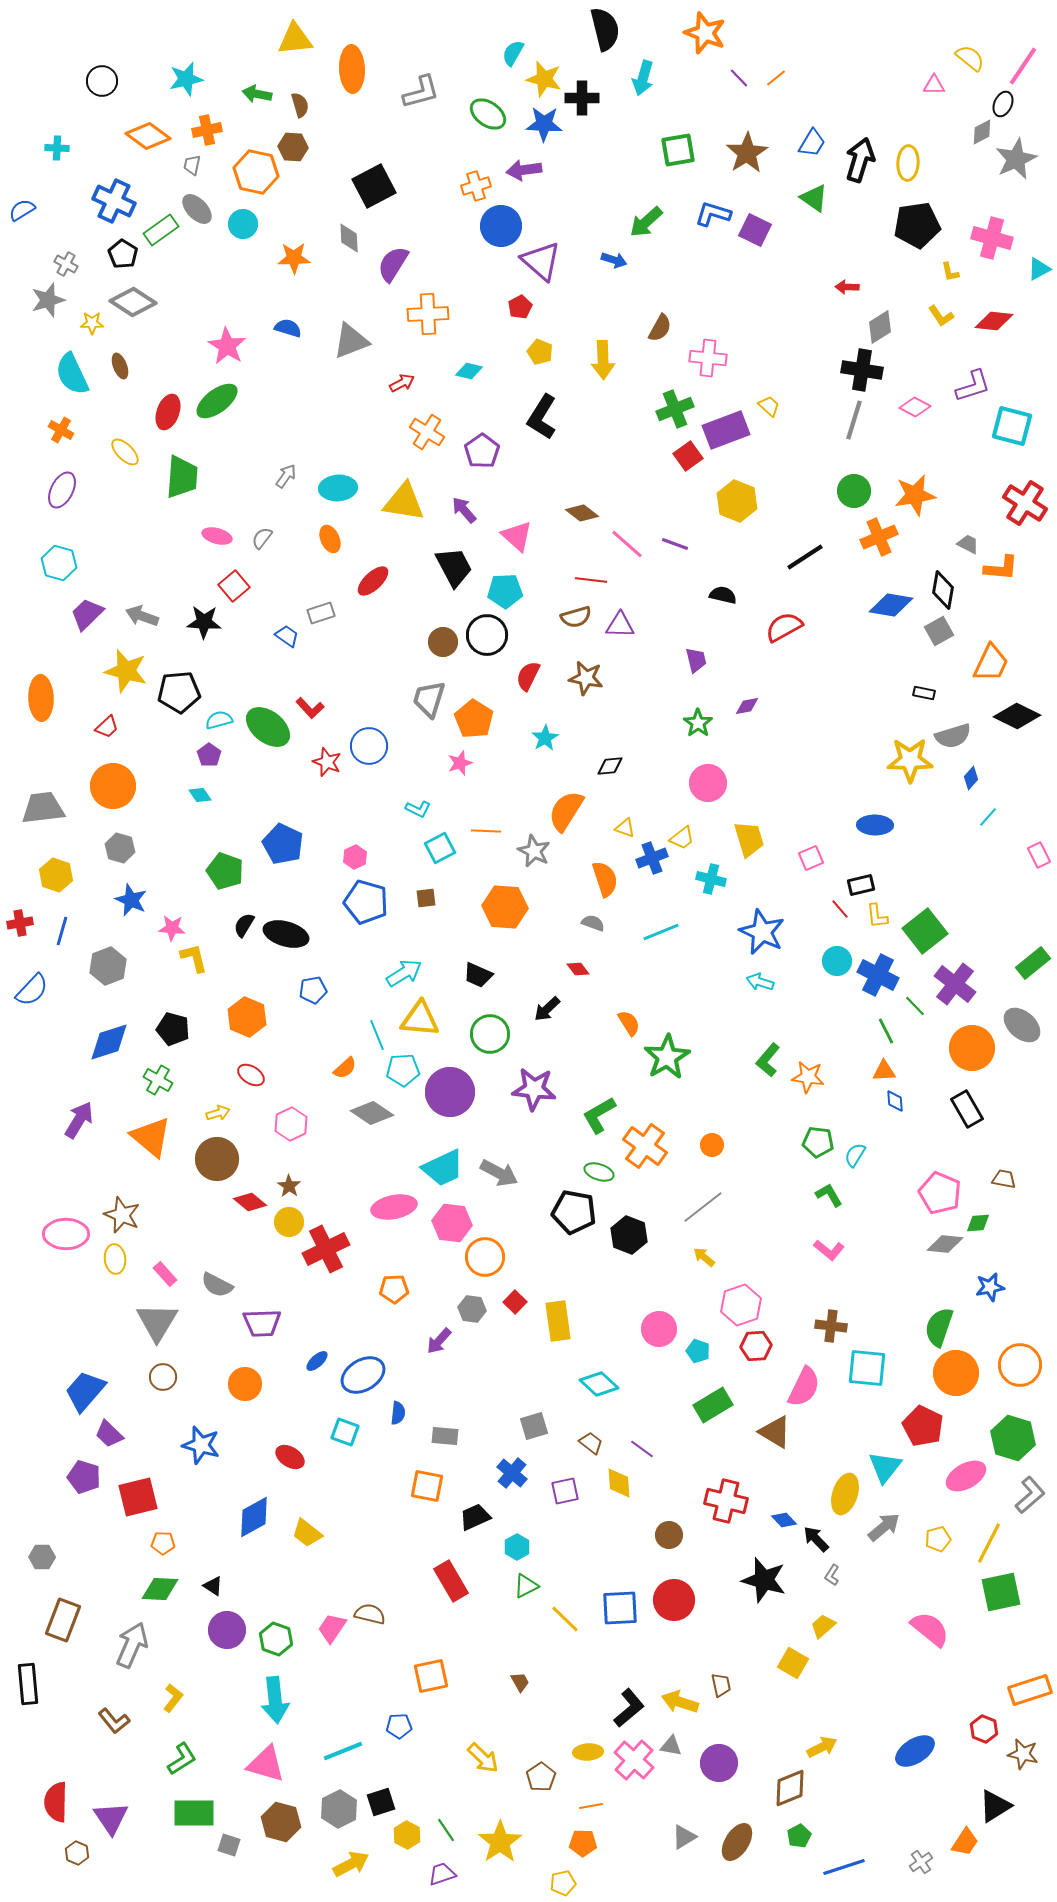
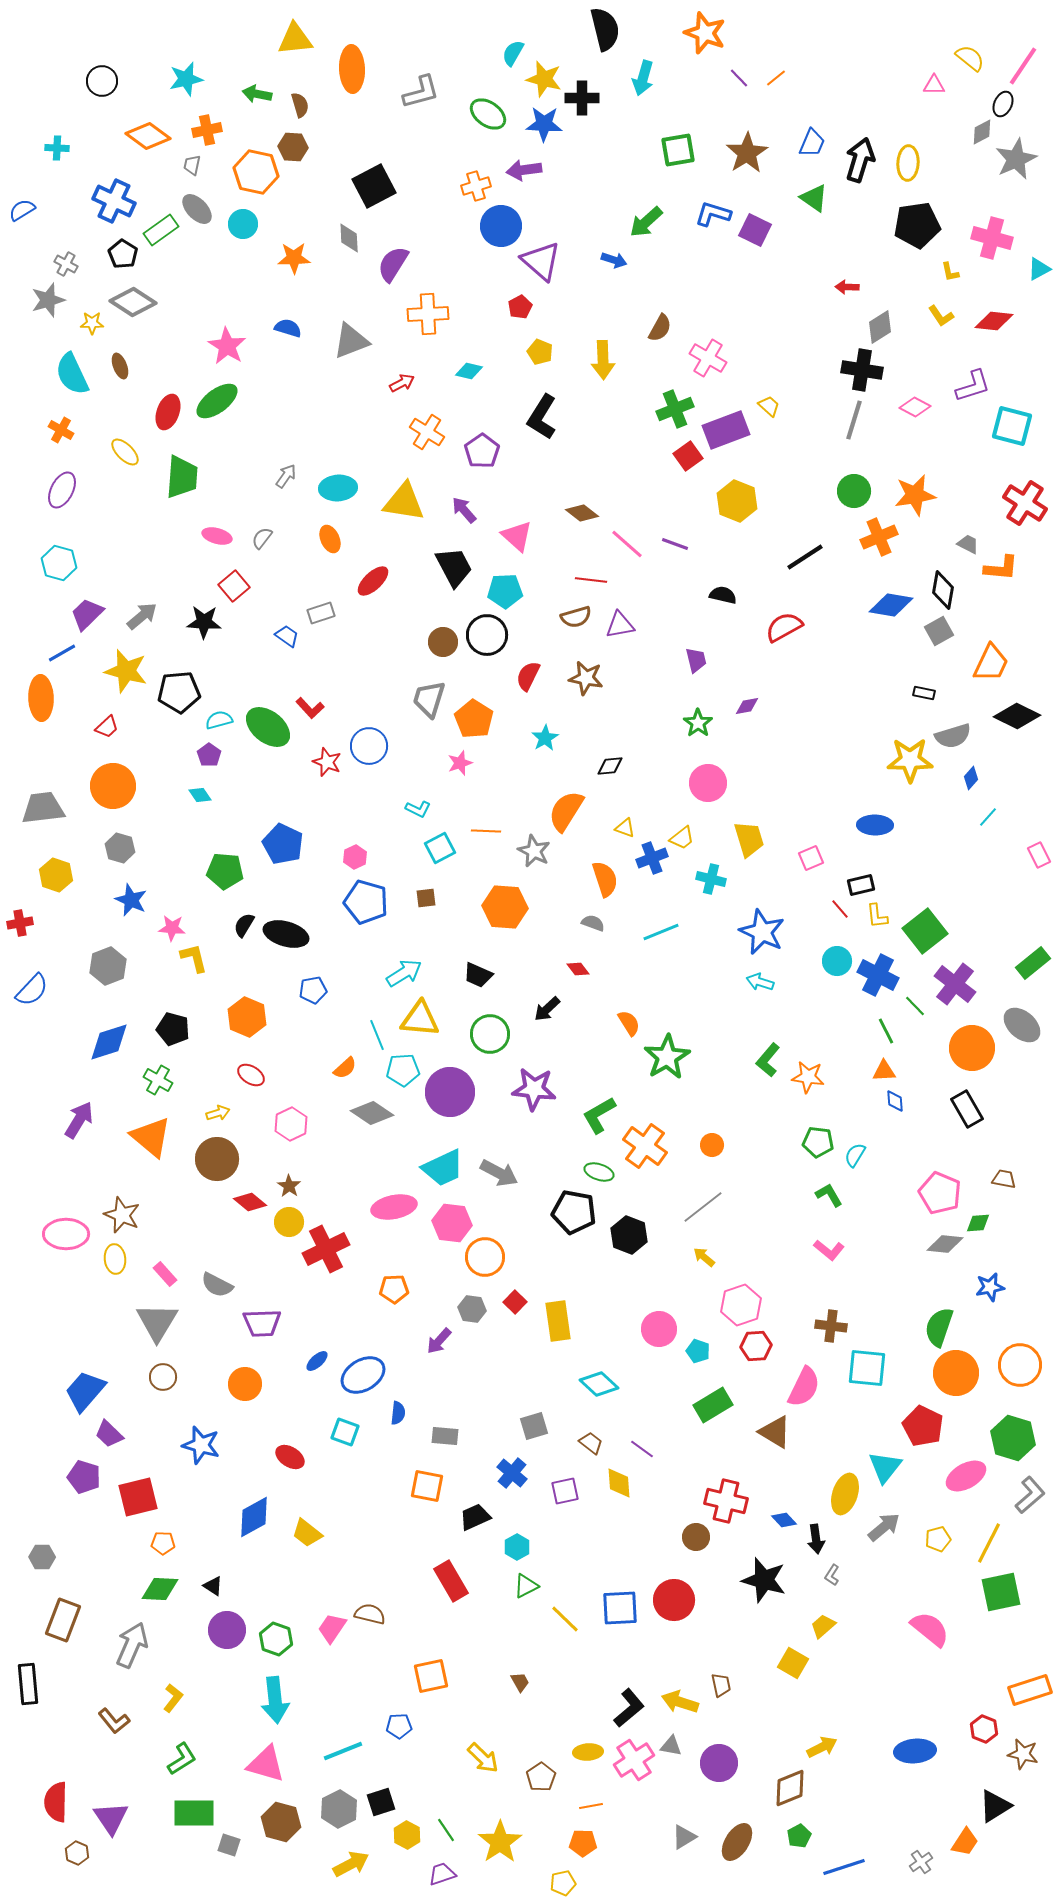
blue trapezoid at (812, 143): rotated 8 degrees counterclockwise
pink cross at (708, 358): rotated 24 degrees clockwise
gray arrow at (142, 616): rotated 120 degrees clockwise
purple triangle at (620, 625): rotated 12 degrees counterclockwise
green pentagon at (225, 871): rotated 15 degrees counterclockwise
blue line at (62, 931): moved 278 px up; rotated 44 degrees clockwise
brown circle at (669, 1535): moved 27 px right, 2 px down
black arrow at (816, 1539): rotated 144 degrees counterclockwise
blue ellipse at (915, 1751): rotated 27 degrees clockwise
pink cross at (634, 1760): rotated 15 degrees clockwise
